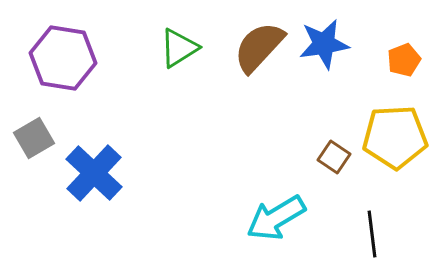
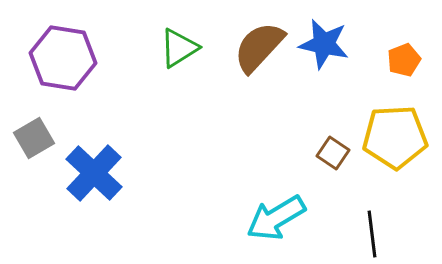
blue star: rotated 21 degrees clockwise
brown square: moved 1 px left, 4 px up
